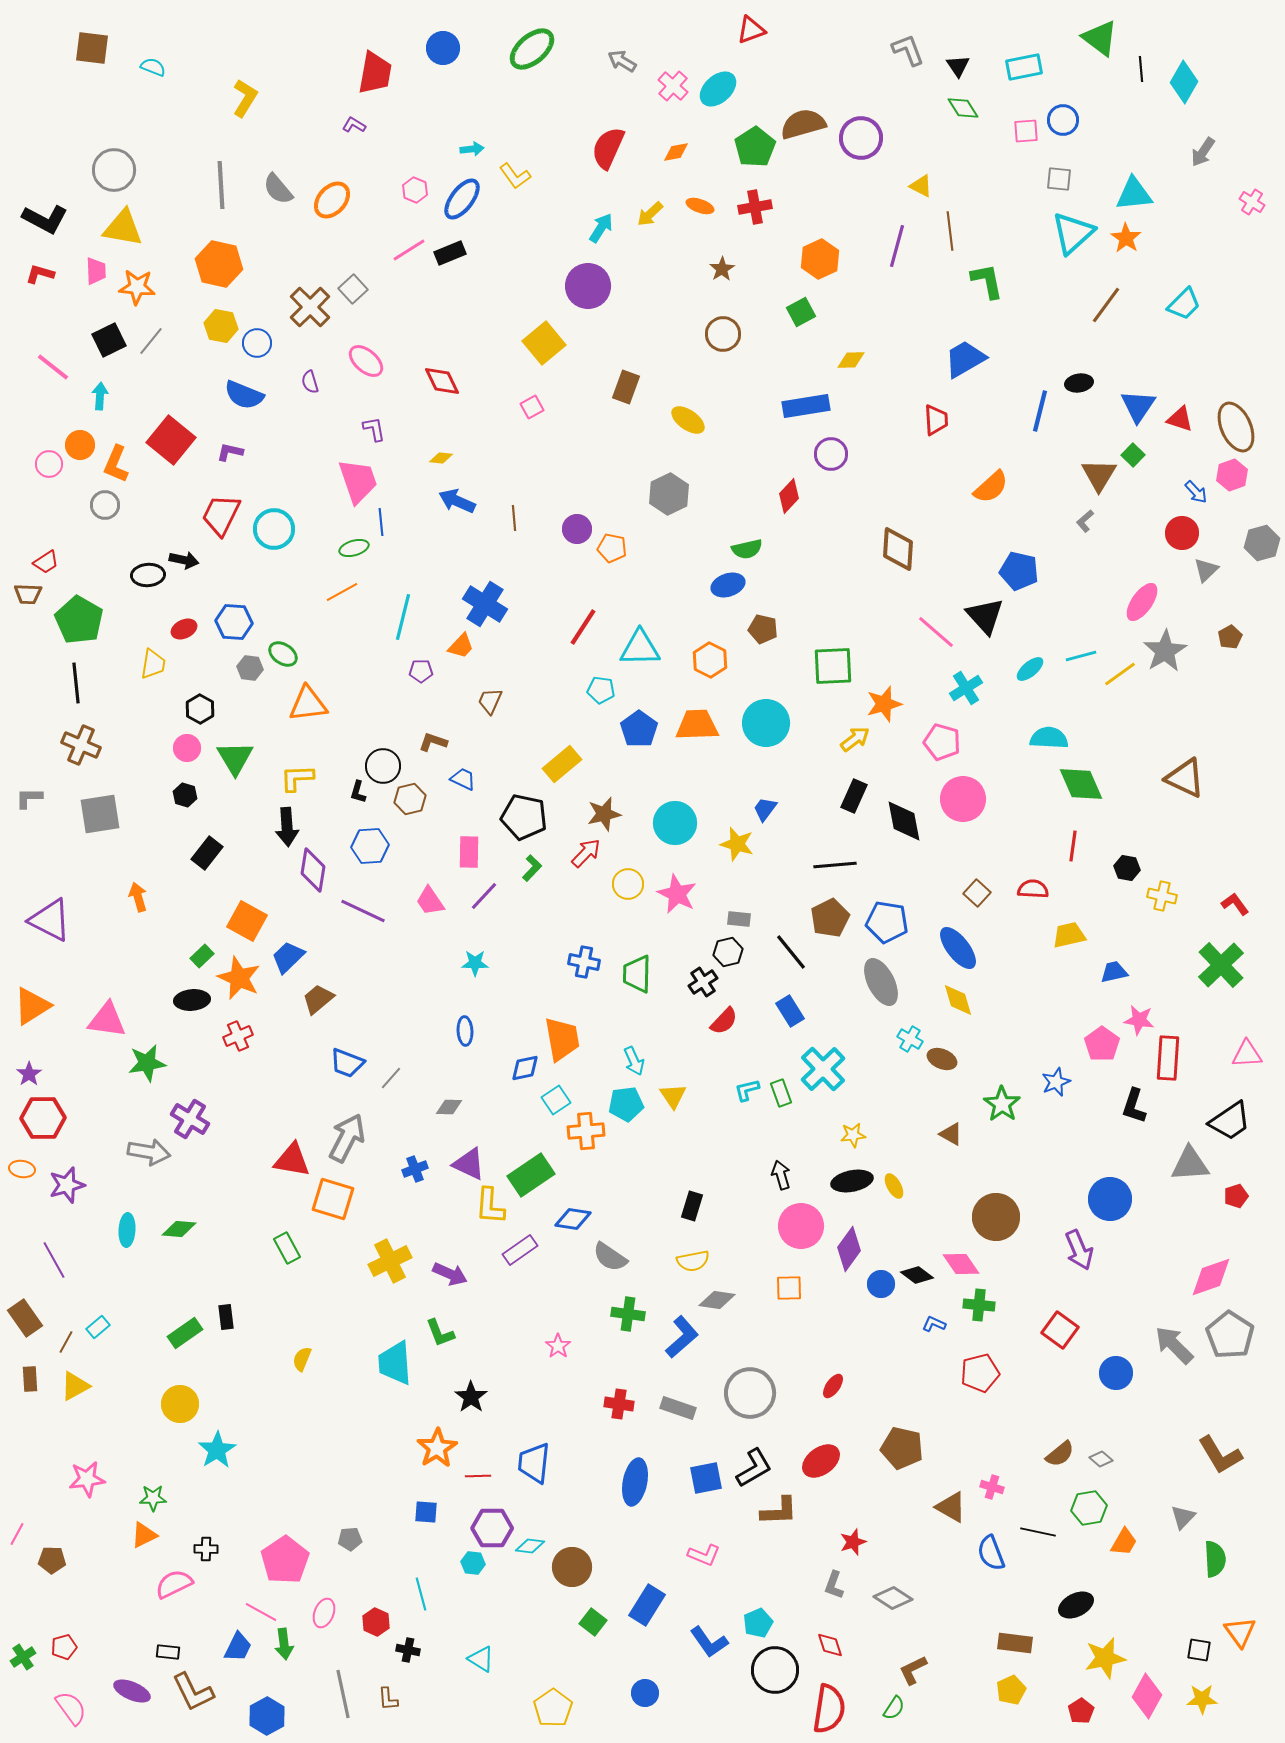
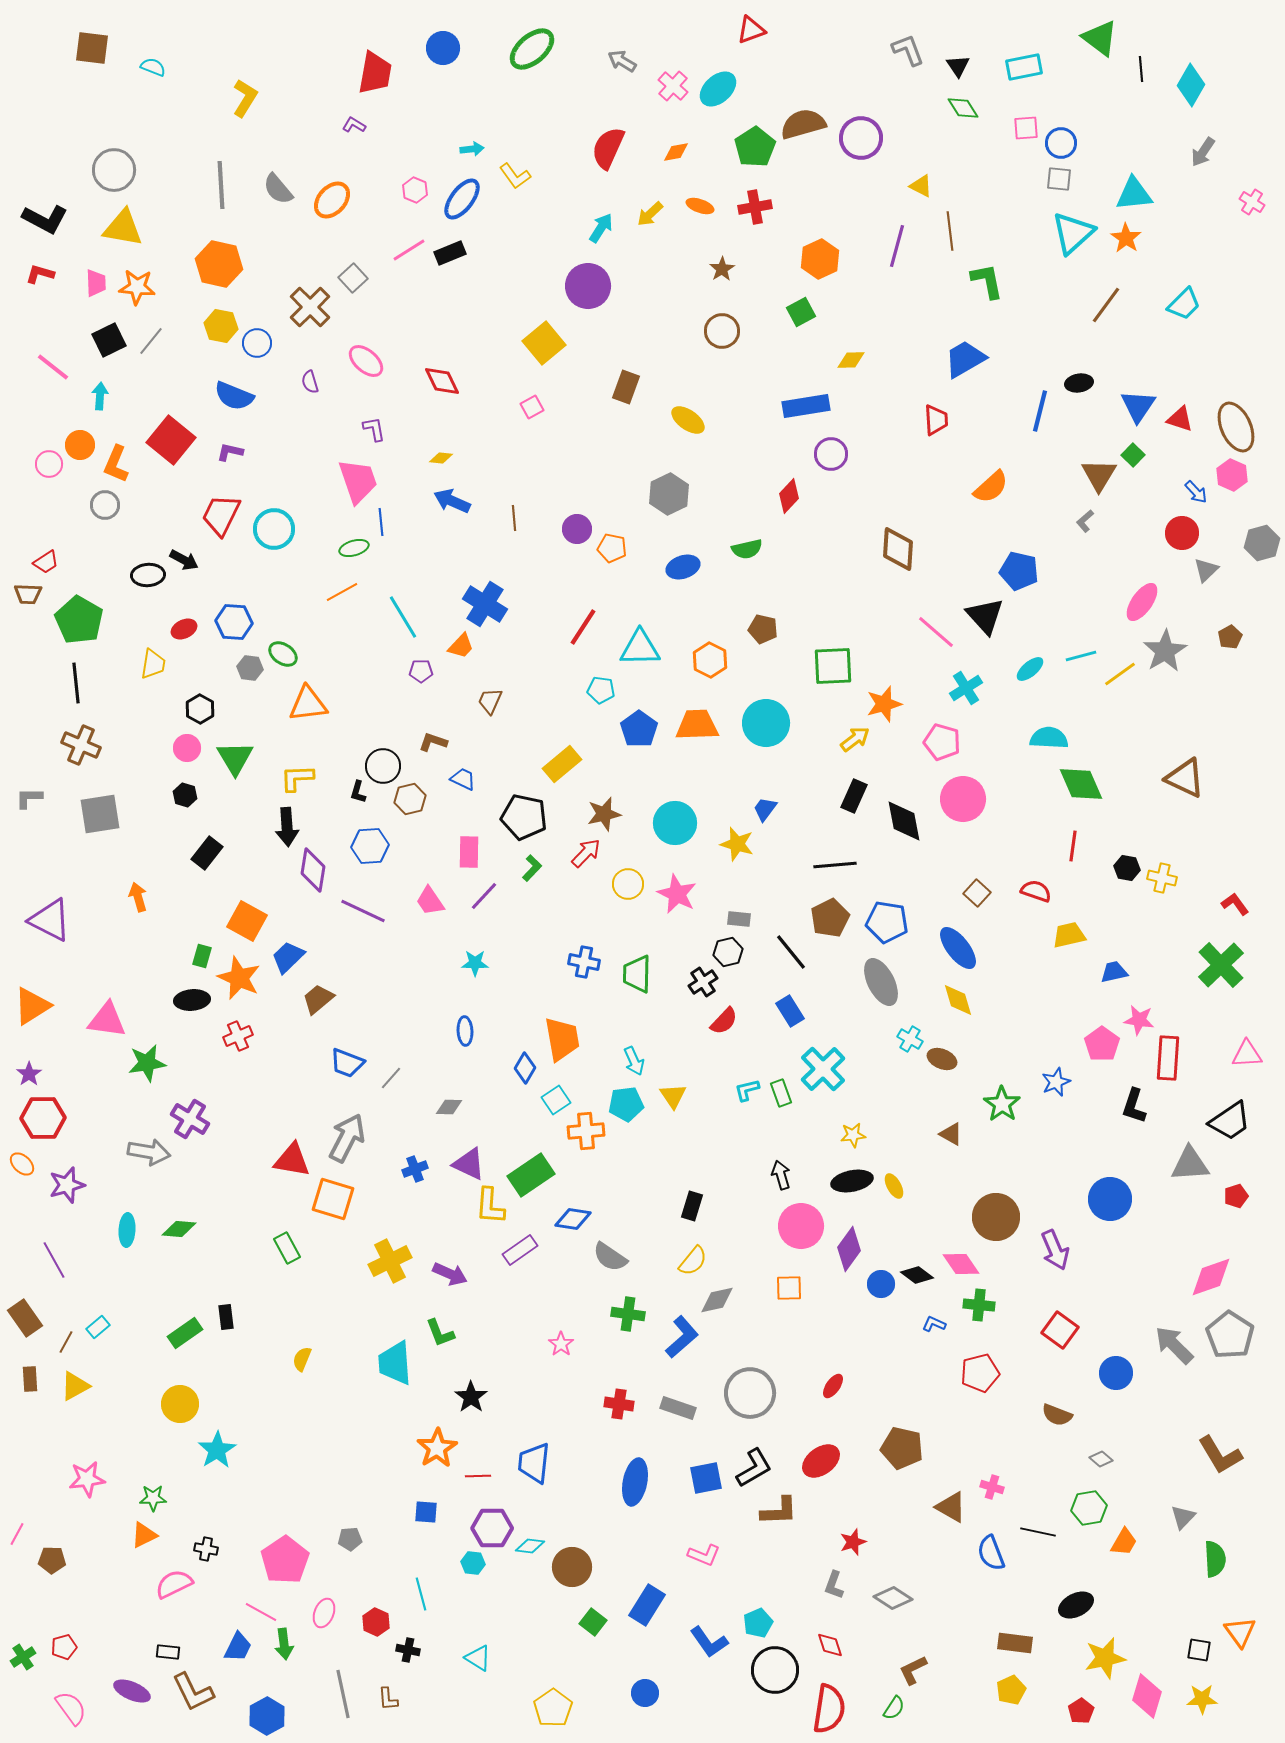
cyan diamond at (1184, 82): moved 7 px right, 3 px down
blue circle at (1063, 120): moved 2 px left, 23 px down
pink square at (1026, 131): moved 3 px up
pink trapezoid at (96, 271): moved 12 px down
gray square at (353, 289): moved 11 px up
brown circle at (723, 334): moved 1 px left, 3 px up
blue semicircle at (244, 395): moved 10 px left, 1 px down
pink hexagon at (1232, 475): rotated 16 degrees counterclockwise
blue arrow at (457, 501): moved 5 px left
black arrow at (184, 560): rotated 16 degrees clockwise
blue ellipse at (728, 585): moved 45 px left, 18 px up
cyan line at (403, 617): rotated 45 degrees counterclockwise
red semicircle at (1033, 889): moved 3 px right, 2 px down; rotated 16 degrees clockwise
yellow cross at (1162, 896): moved 18 px up
green rectangle at (202, 956): rotated 30 degrees counterclockwise
blue diamond at (525, 1068): rotated 48 degrees counterclockwise
orange ellipse at (22, 1169): moved 5 px up; rotated 35 degrees clockwise
purple arrow at (1079, 1250): moved 24 px left
yellow semicircle at (693, 1261): rotated 40 degrees counterclockwise
gray diamond at (717, 1300): rotated 21 degrees counterclockwise
pink star at (558, 1346): moved 3 px right, 2 px up
brown semicircle at (1060, 1454): moved 3 px left, 39 px up; rotated 60 degrees clockwise
black cross at (206, 1549): rotated 10 degrees clockwise
cyan triangle at (481, 1659): moved 3 px left, 1 px up
pink diamond at (1147, 1696): rotated 12 degrees counterclockwise
